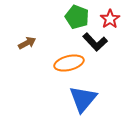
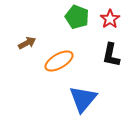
black L-shape: moved 16 px right, 13 px down; rotated 55 degrees clockwise
orange ellipse: moved 10 px left, 2 px up; rotated 16 degrees counterclockwise
